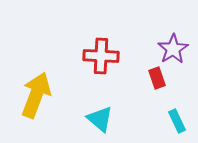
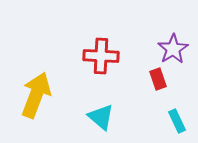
red rectangle: moved 1 px right, 1 px down
cyan triangle: moved 1 px right, 2 px up
